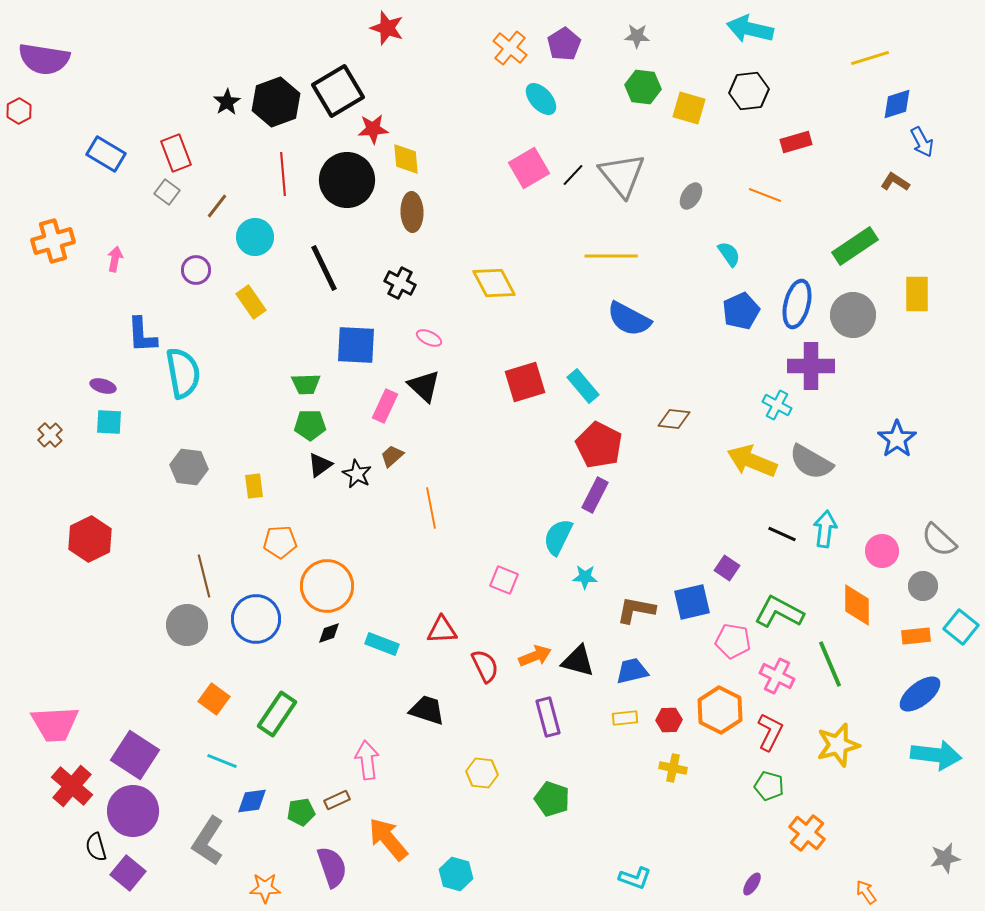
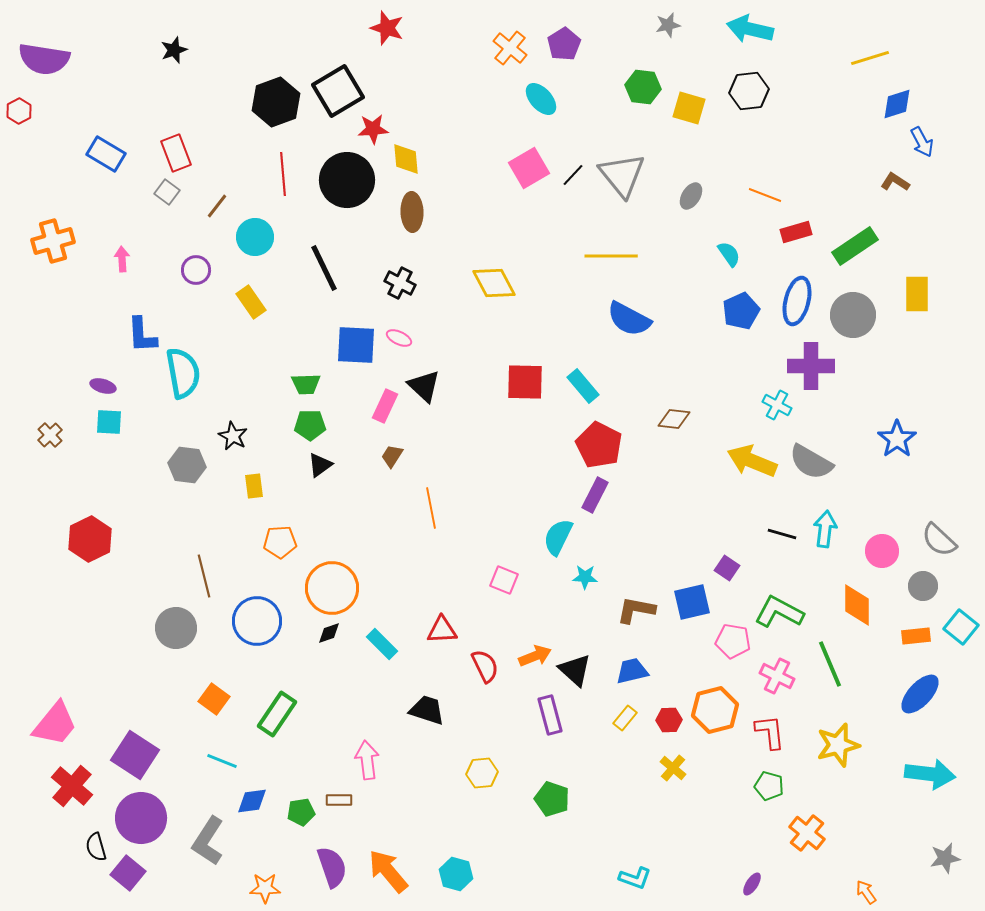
gray star at (637, 36): moved 31 px right, 11 px up; rotated 15 degrees counterclockwise
black star at (227, 102): moved 53 px left, 52 px up; rotated 12 degrees clockwise
red rectangle at (796, 142): moved 90 px down
pink arrow at (115, 259): moved 7 px right; rotated 15 degrees counterclockwise
blue ellipse at (797, 304): moved 3 px up
pink ellipse at (429, 338): moved 30 px left
red square at (525, 382): rotated 18 degrees clockwise
brown trapezoid at (392, 456): rotated 15 degrees counterclockwise
gray hexagon at (189, 467): moved 2 px left, 2 px up
black star at (357, 474): moved 124 px left, 38 px up
black line at (782, 534): rotated 8 degrees counterclockwise
orange circle at (327, 586): moved 5 px right, 2 px down
blue circle at (256, 619): moved 1 px right, 2 px down
gray circle at (187, 625): moved 11 px left, 3 px down
cyan rectangle at (382, 644): rotated 24 degrees clockwise
black triangle at (578, 661): moved 3 px left, 9 px down; rotated 27 degrees clockwise
blue ellipse at (920, 694): rotated 9 degrees counterclockwise
orange hexagon at (720, 710): moved 5 px left; rotated 18 degrees clockwise
purple rectangle at (548, 717): moved 2 px right, 2 px up
yellow rectangle at (625, 718): rotated 45 degrees counterclockwise
pink trapezoid at (55, 724): rotated 48 degrees counterclockwise
red L-shape at (770, 732): rotated 33 degrees counterclockwise
cyan arrow at (936, 755): moved 6 px left, 19 px down
yellow cross at (673, 768): rotated 28 degrees clockwise
yellow hexagon at (482, 773): rotated 12 degrees counterclockwise
brown rectangle at (337, 800): moved 2 px right; rotated 25 degrees clockwise
purple circle at (133, 811): moved 8 px right, 7 px down
orange arrow at (388, 839): moved 32 px down
